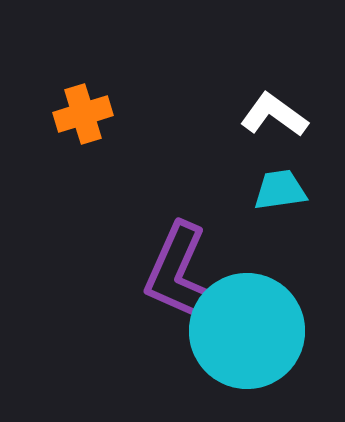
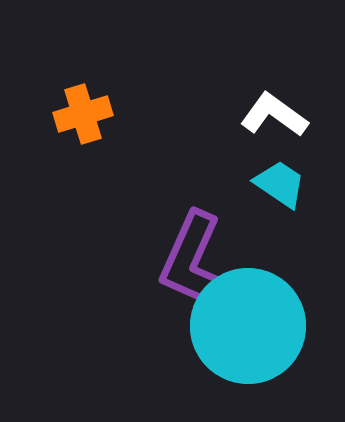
cyan trapezoid: moved 6 px up; rotated 42 degrees clockwise
purple L-shape: moved 15 px right, 11 px up
cyan circle: moved 1 px right, 5 px up
